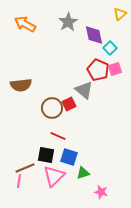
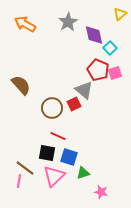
pink square: moved 4 px down
brown semicircle: rotated 125 degrees counterclockwise
red square: moved 5 px right
black square: moved 1 px right, 2 px up
brown line: rotated 60 degrees clockwise
